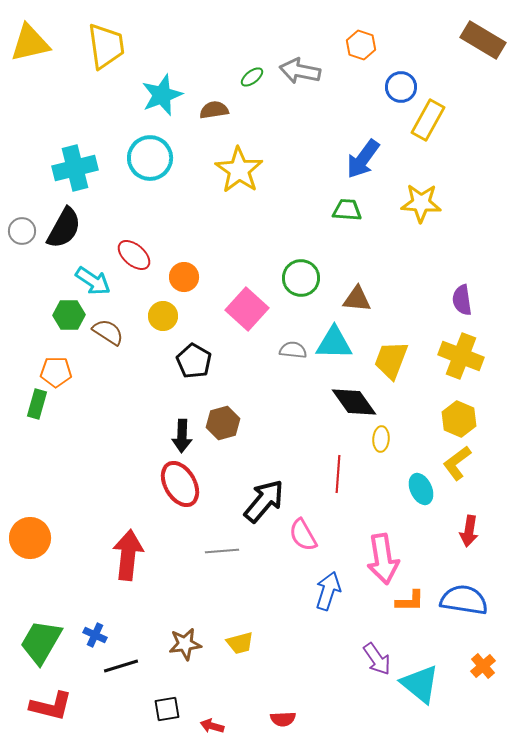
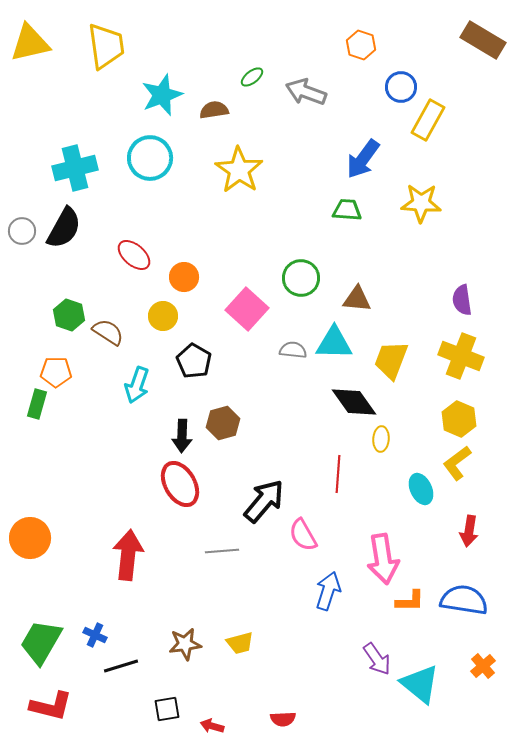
gray arrow at (300, 71): moved 6 px right, 21 px down; rotated 9 degrees clockwise
cyan arrow at (93, 281): moved 44 px right, 104 px down; rotated 75 degrees clockwise
green hexagon at (69, 315): rotated 20 degrees clockwise
